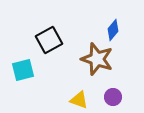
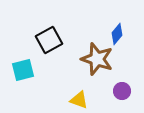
blue diamond: moved 4 px right, 4 px down
purple circle: moved 9 px right, 6 px up
